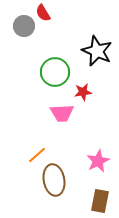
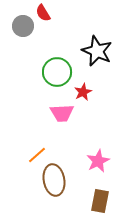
gray circle: moved 1 px left
green circle: moved 2 px right
red star: rotated 18 degrees counterclockwise
